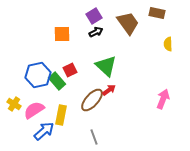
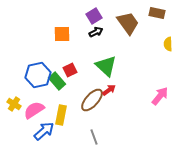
pink arrow: moved 3 px left, 3 px up; rotated 18 degrees clockwise
